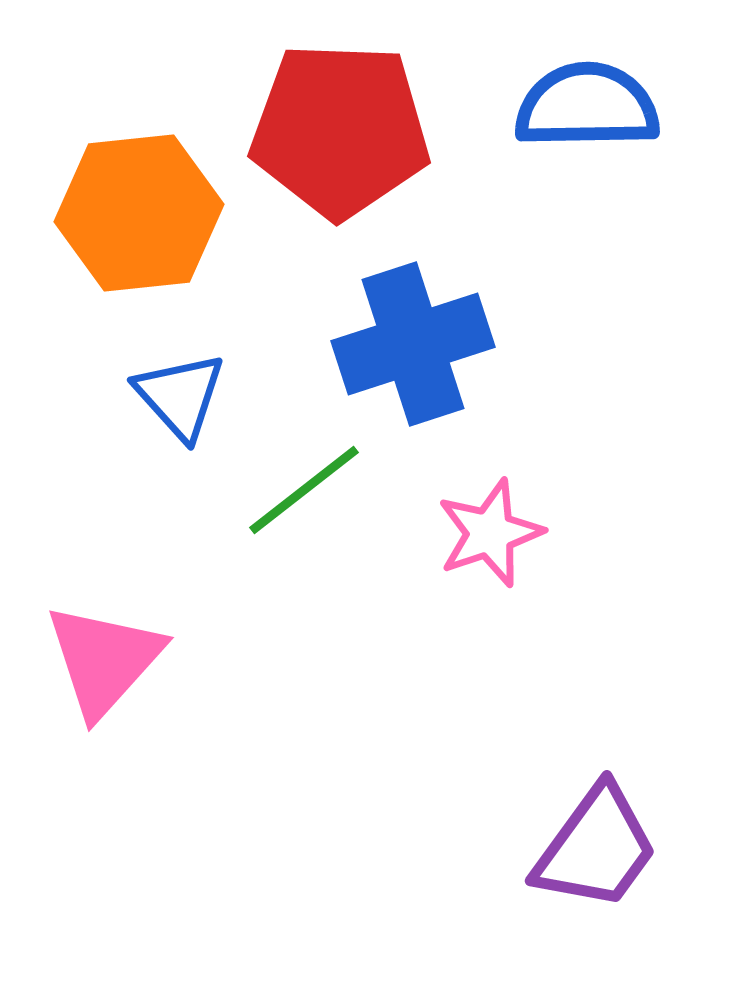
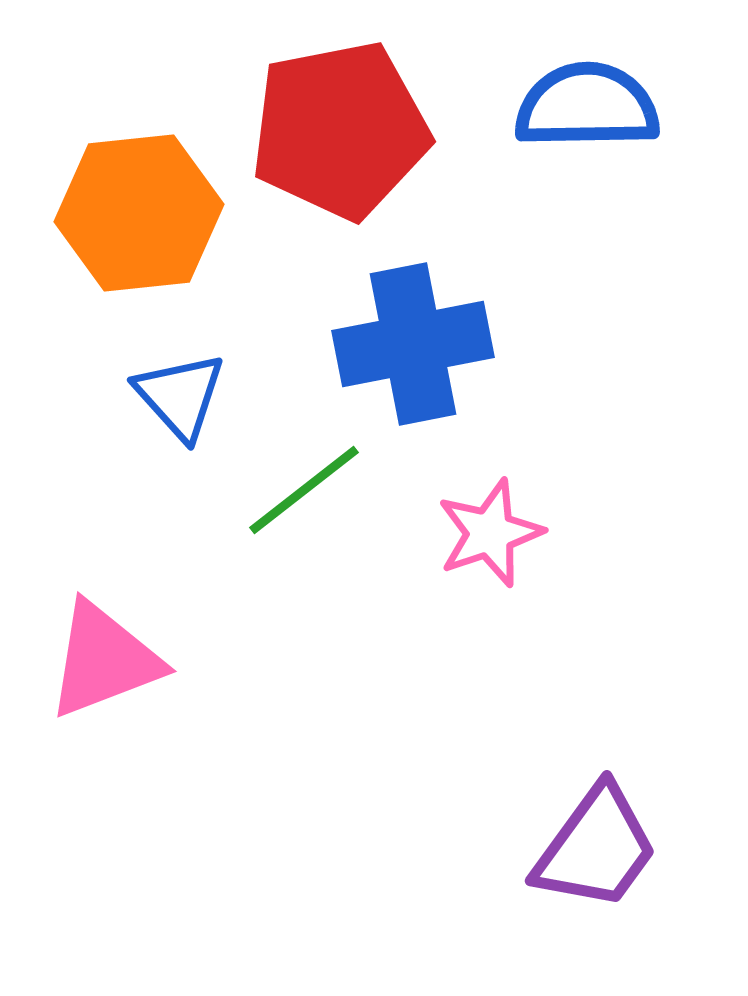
red pentagon: rotated 13 degrees counterclockwise
blue cross: rotated 7 degrees clockwise
pink triangle: rotated 27 degrees clockwise
